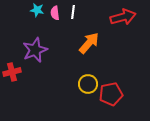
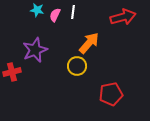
pink semicircle: moved 2 px down; rotated 32 degrees clockwise
yellow circle: moved 11 px left, 18 px up
